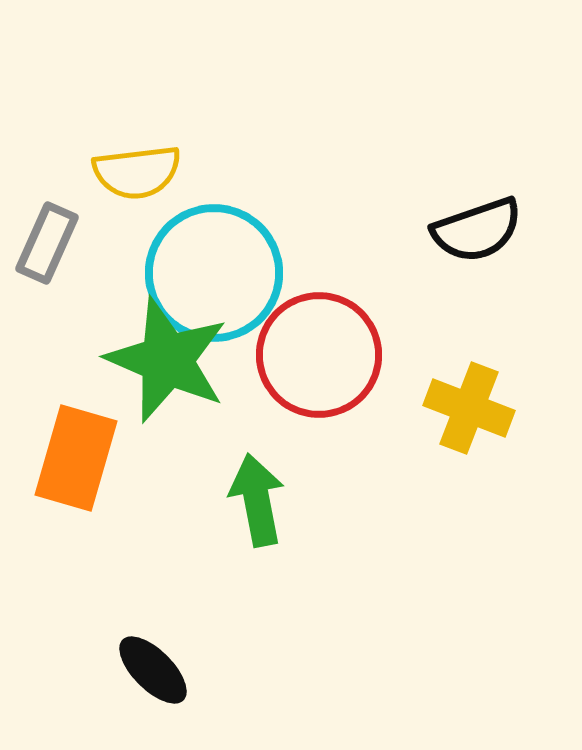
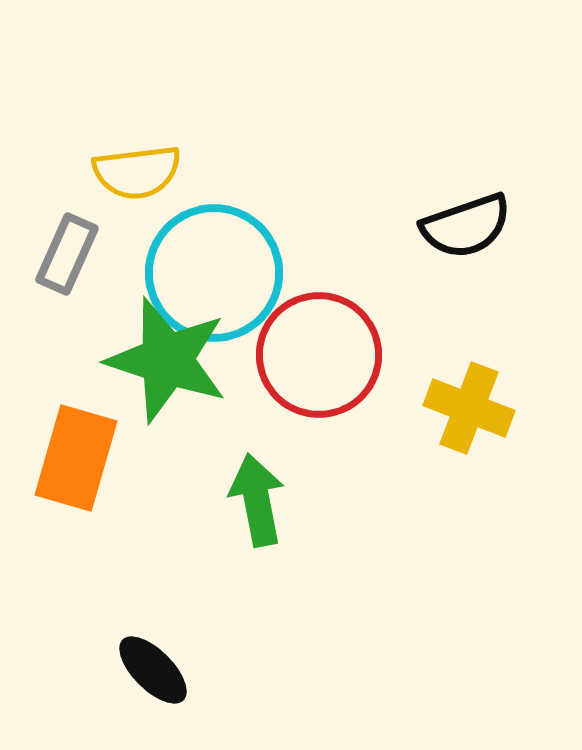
black semicircle: moved 11 px left, 4 px up
gray rectangle: moved 20 px right, 11 px down
green star: rotated 5 degrees counterclockwise
